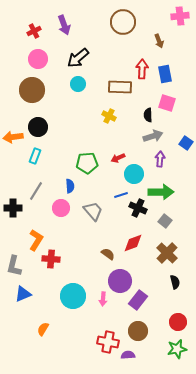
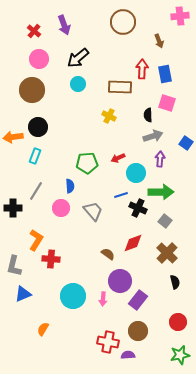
red cross at (34, 31): rotated 24 degrees counterclockwise
pink circle at (38, 59): moved 1 px right
cyan circle at (134, 174): moved 2 px right, 1 px up
green star at (177, 349): moved 3 px right, 6 px down
